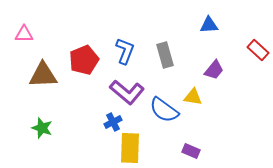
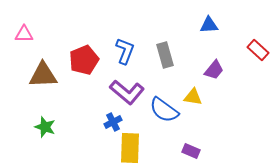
green star: moved 3 px right, 1 px up
